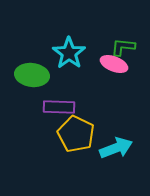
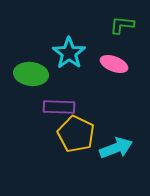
green L-shape: moved 1 px left, 22 px up
green ellipse: moved 1 px left, 1 px up
